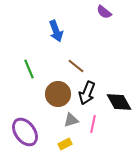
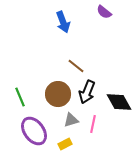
blue arrow: moved 7 px right, 9 px up
green line: moved 9 px left, 28 px down
black arrow: moved 1 px up
purple ellipse: moved 9 px right, 1 px up
